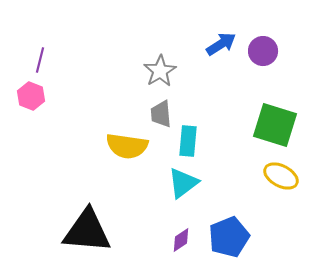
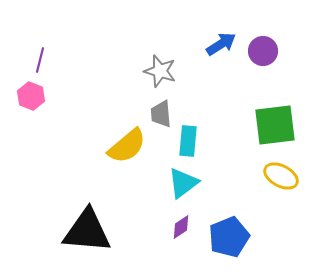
gray star: rotated 24 degrees counterclockwise
green square: rotated 24 degrees counterclockwise
yellow semicircle: rotated 48 degrees counterclockwise
purple diamond: moved 13 px up
